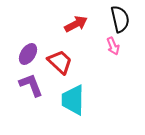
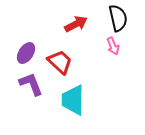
black semicircle: moved 2 px left, 1 px up
purple ellipse: moved 2 px left, 1 px up
purple L-shape: moved 1 px up
